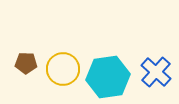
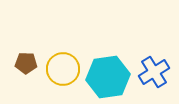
blue cross: moved 2 px left; rotated 16 degrees clockwise
